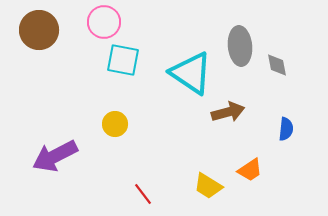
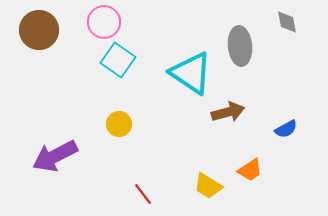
cyan square: moved 5 px left; rotated 24 degrees clockwise
gray diamond: moved 10 px right, 43 px up
yellow circle: moved 4 px right
blue semicircle: rotated 55 degrees clockwise
